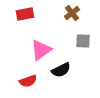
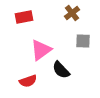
red rectangle: moved 1 px left, 3 px down
black semicircle: rotated 72 degrees clockwise
